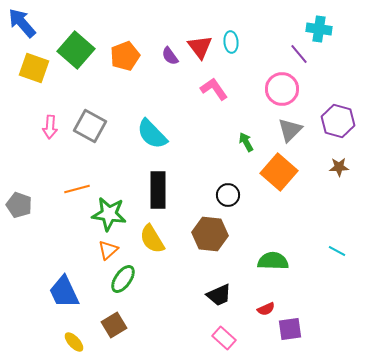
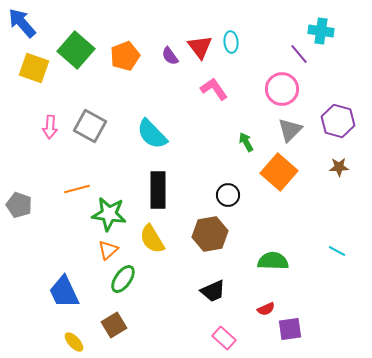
cyan cross: moved 2 px right, 2 px down
brown hexagon: rotated 16 degrees counterclockwise
black trapezoid: moved 6 px left, 4 px up
